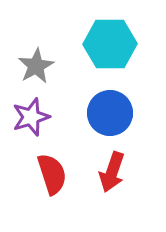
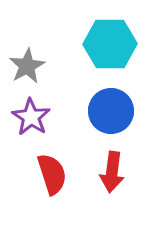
gray star: moved 9 px left
blue circle: moved 1 px right, 2 px up
purple star: rotated 21 degrees counterclockwise
red arrow: rotated 12 degrees counterclockwise
